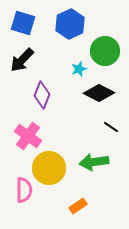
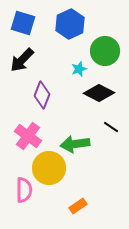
green arrow: moved 19 px left, 18 px up
